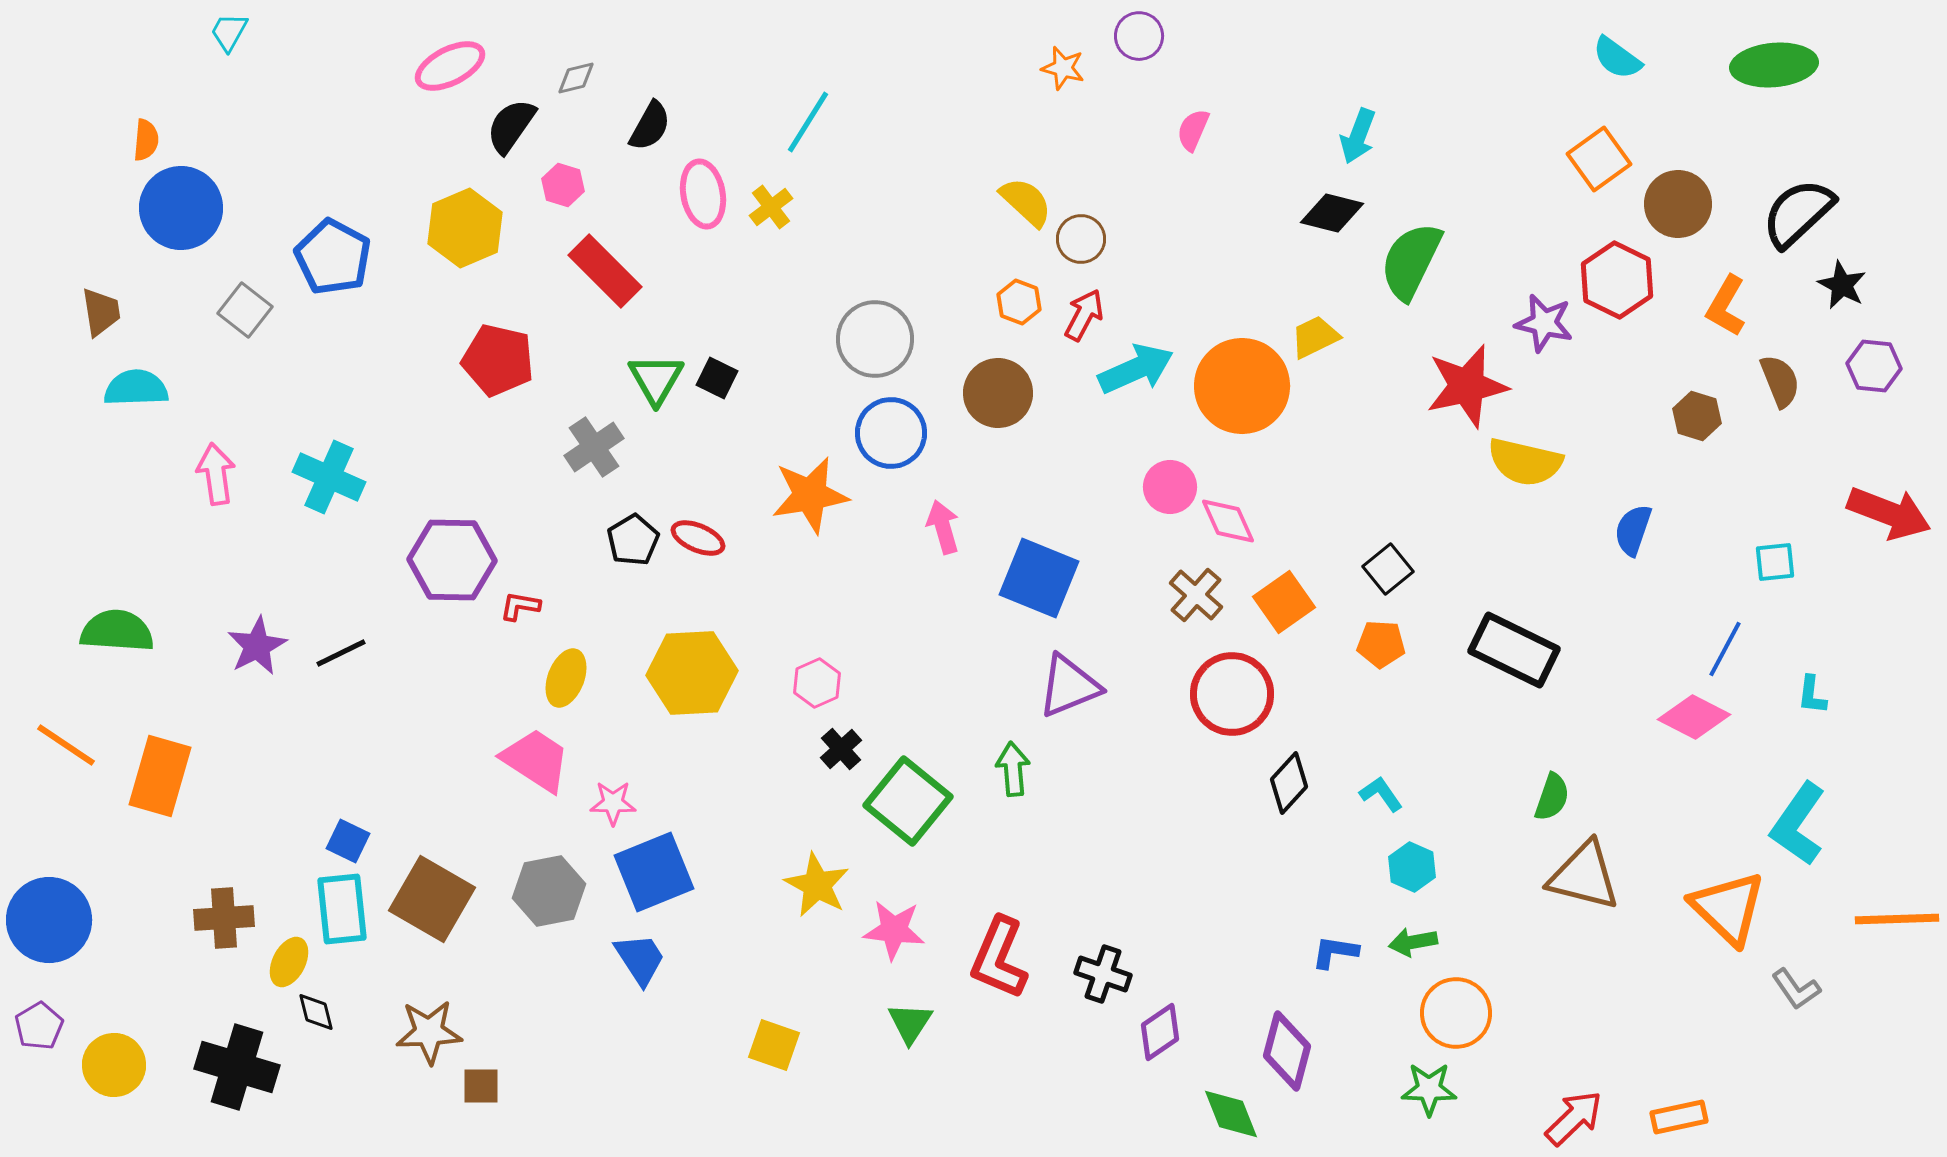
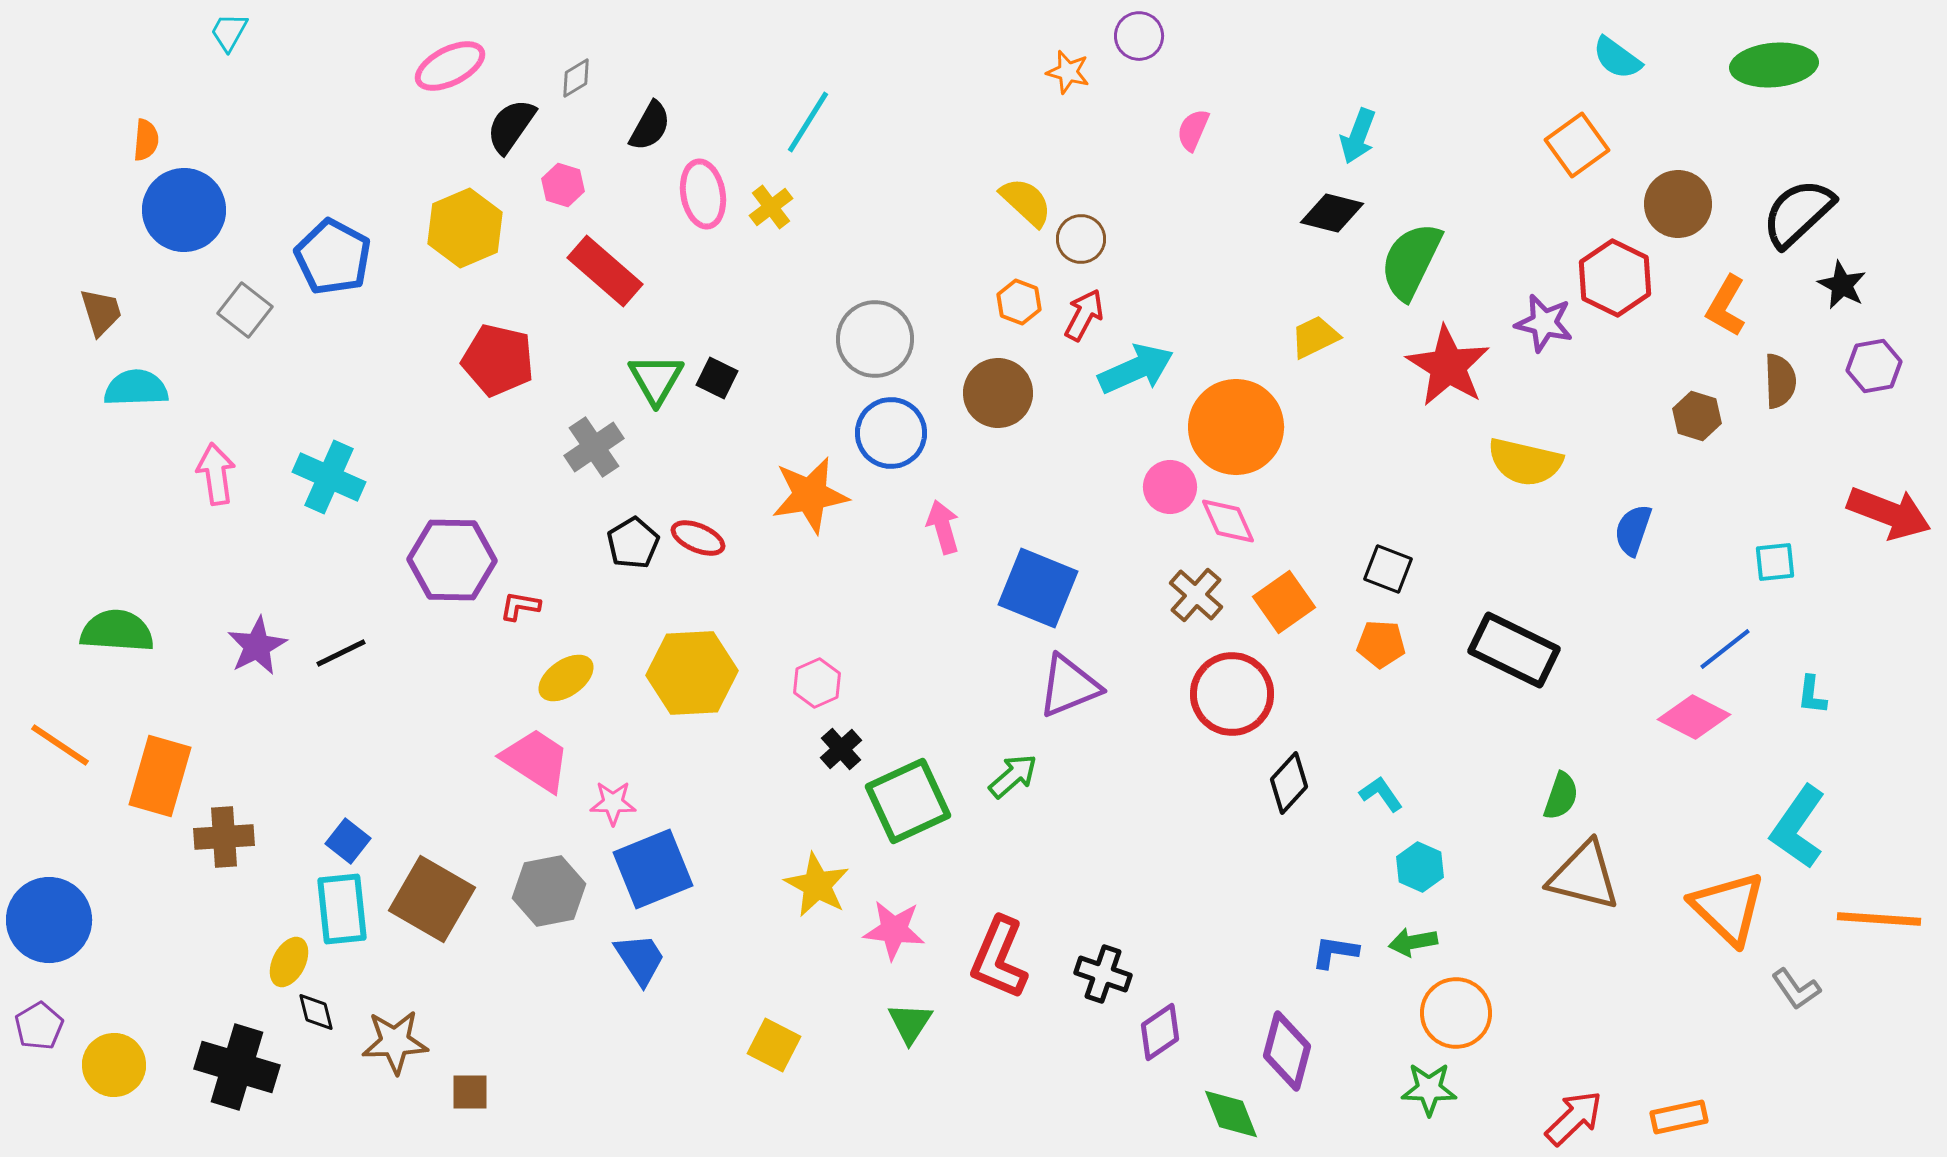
orange star at (1063, 68): moved 5 px right, 4 px down
gray diamond at (576, 78): rotated 18 degrees counterclockwise
orange square at (1599, 159): moved 22 px left, 14 px up
blue circle at (181, 208): moved 3 px right, 2 px down
red rectangle at (605, 271): rotated 4 degrees counterclockwise
red hexagon at (1617, 280): moved 2 px left, 2 px up
brown trapezoid at (101, 312): rotated 8 degrees counterclockwise
purple hexagon at (1874, 366): rotated 16 degrees counterclockwise
brown semicircle at (1780, 381): rotated 20 degrees clockwise
orange circle at (1242, 386): moved 6 px left, 41 px down
red star at (1467, 386): moved 19 px left, 20 px up; rotated 28 degrees counterclockwise
black pentagon at (633, 540): moved 3 px down
black square at (1388, 569): rotated 30 degrees counterclockwise
blue square at (1039, 578): moved 1 px left, 10 px down
blue line at (1725, 649): rotated 24 degrees clockwise
yellow ellipse at (566, 678): rotated 34 degrees clockwise
orange line at (66, 745): moved 6 px left
green arrow at (1013, 769): moved 7 px down; rotated 54 degrees clockwise
green semicircle at (1552, 797): moved 9 px right, 1 px up
green square at (908, 801): rotated 26 degrees clockwise
cyan L-shape at (1798, 824): moved 3 px down
blue square at (348, 841): rotated 12 degrees clockwise
cyan hexagon at (1412, 867): moved 8 px right
blue square at (654, 872): moved 1 px left, 3 px up
brown cross at (224, 918): moved 81 px up
orange line at (1897, 919): moved 18 px left; rotated 6 degrees clockwise
brown star at (429, 1032): moved 34 px left, 10 px down
yellow square at (774, 1045): rotated 8 degrees clockwise
brown square at (481, 1086): moved 11 px left, 6 px down
